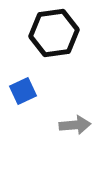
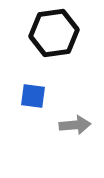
blue square: moved 10 px right, 5 px down; rotated 32 degrees clockwise
